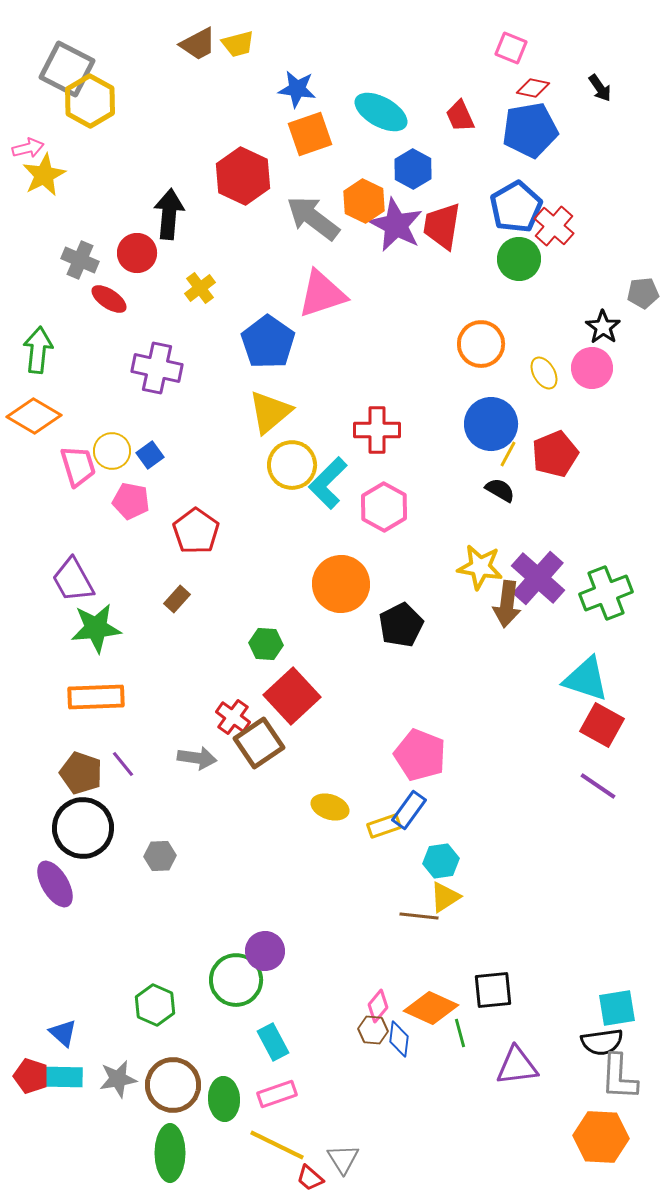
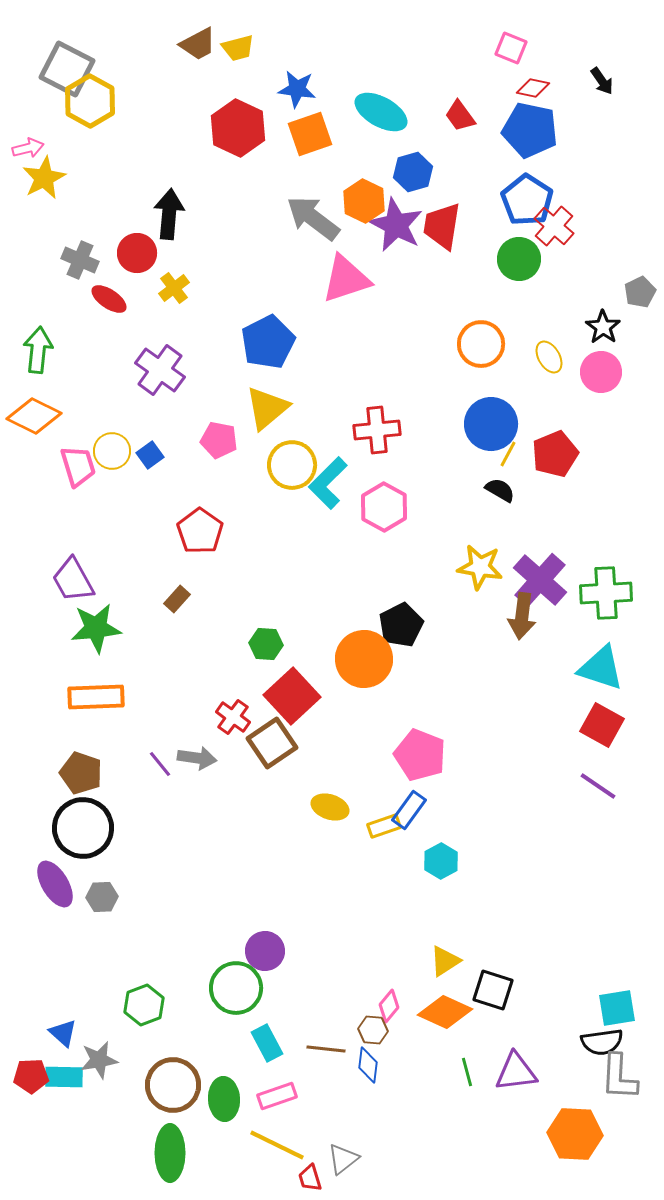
yellow trapezoid at (238, 44): moved 4 px down
black arrow at (600, 88): moved 2 px right, 7 px up
red trapezoid at (460, 116): rotated 12 degrees counterclockwise
blue pentagon at (530, 130): rotated 22 degrees clockwise
blue hexagon at (413, 169): moved 3 px down; rotated 15 degrees clockwise
yellow star at (44, 175): moved 3 px down
red hexagon at (243, 176): moved 5 px left, 48 px up
blue pentagon at (516, 207): moved 11 px right, 7 px up; rotated 9 degrees counterclockwise
yellow cross at (200, 288): moved 26 px left
gray pentagon at (643, 293): moved 3 px left, 1 px up; rotated 20 degrees counterclockwise
pink triangle at (322, 294): moved 24 px right, 15 px up
blue pentagon at (268, 342): rotated 10 degrees clockwise
purple cross at (157, 368): moved 3 px right, 2 px down; rotated 24 degrees clockwise
pink circle at (592, 368): moved 9 px right, 4 px down
yellow ellipse at (544, 373): moved 5 px right, 16 px up
yellow triangle at (270, 412): moved 3 px left, 4 px up
orange diamond at (34, 416): rotated 4 degrees counterclockwise
red cross at (377, 430): rotated 6 degrees counterclockwise
pink pentagon at (131, 501): moved 88 px right, 61 px up
red pentagon at (196, 531): moved 4 px right
purple cross at (538, 578): moved 2 px right, 2 px down
orange circle at (341, 584): moved 23 px right, 75 px down
green cross at (606, 593): rotated 18 degrees clockwise
brown arrow at (507, 604): moved 15 px right, 12 px down
cyan triangle at (586, 679): moved 15 px right, 11 px up
brown square at (259, 743): moved 13 px right
purple line at (123, 764): moved 37 px right
gray hexagon at (160, 856): moved 58 px left, 41 px down
cyan hexagon at (441, 861): rotated 20 degrees counterclockwise
yellow triangle at (445, 897): moved 64 px down
brown line at (419, 916): moved 93 px left, 133 px down
green circle at (236, 980): moved 8 px down
black square at (493, 990): rotated 24 degrees clockwise
green hexagon at (155, 1005): moved 11 px left; rotated 15 degrees clockwise
pink diamond at (378, 1006): moved 11 px right
orange diamond at (431, 1008): moved 14 px right, 4 px down
green line at (460, 1033): moved 7 px right, 39 px down
blue diamond at (399, 1039): moved 31 px left, 26 px down
cyan rectangle at (273, 1042): moved 6 px left, 1 px down
purple triangle at (517, 1066): moved 1 px left, 6 px down
red pentagon at (31, 1076): rotated 20 degrees counterclockwise
gray star at (118, 1079): moved 19 px left, 19 px up
pink rectangle at (277, 1094): moved 2 px down
orange hexagon at (601, 1137): moved 26 px left, 3 px up
gray triangle at (343, 1159): rotated 24 degrees clockwise
red trapezoid at (310, 1178): rotated 32 degrees clockwise
